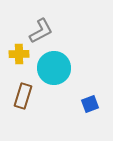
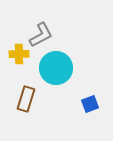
gray L-shape: moved 4 px down
cyan circle: moved 2 px right
brown rectangle: moved 3 px right, 3 px down
